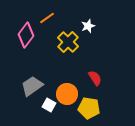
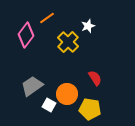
yellow pentagon: moved 1 px right, 1 px down
